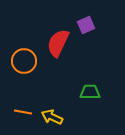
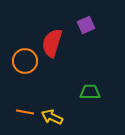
red semicircle: moved 6 px left; rotated 8 degrees counterclockwise
orange circle: moved 1 px right
orange line: moved 2 px right
